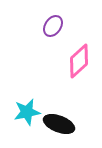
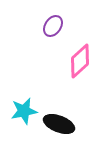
pink diamond: moved 1 px right
cyan star: moved 3 px left, 1 px up
